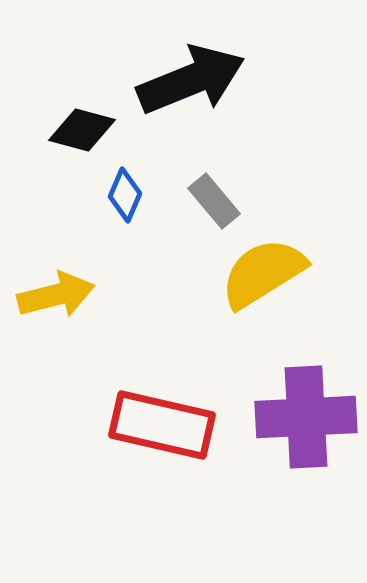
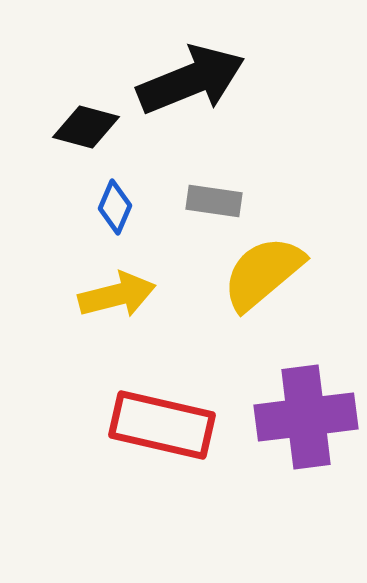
black diamond: moved 4 px right, 3 px up
blue diamond: moved 10 px left, 12 px down
gray rectangle: rotated 42 degrees counterclockwise
yellow semicircle: rotated 8 degrees counterclockwise
yellow arrow: moved 61 px right
purple cross: rotated 4 degrees counterclockwise
